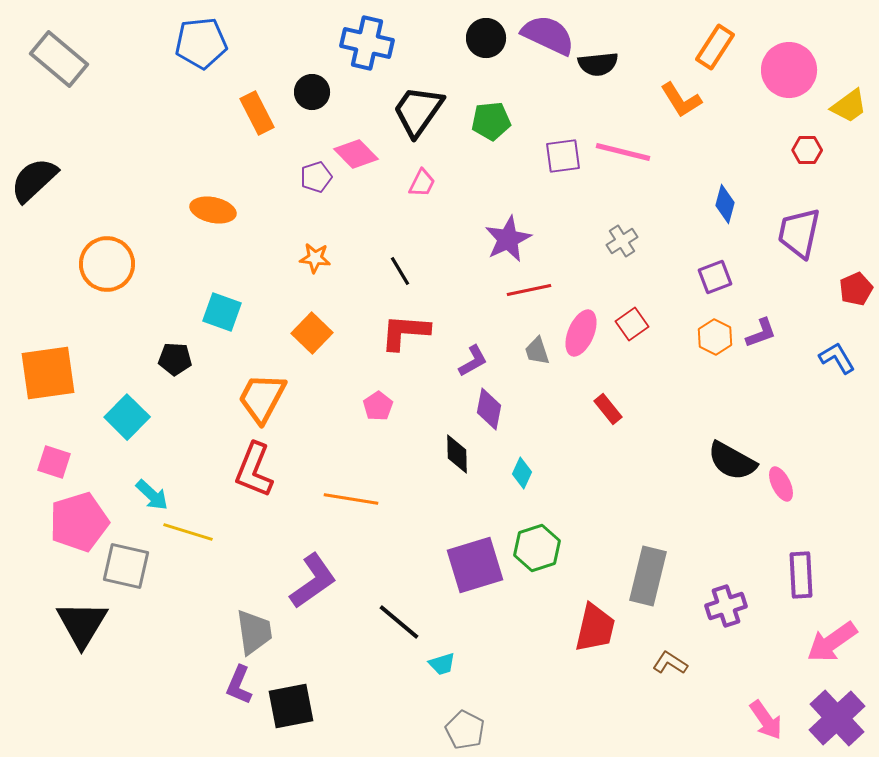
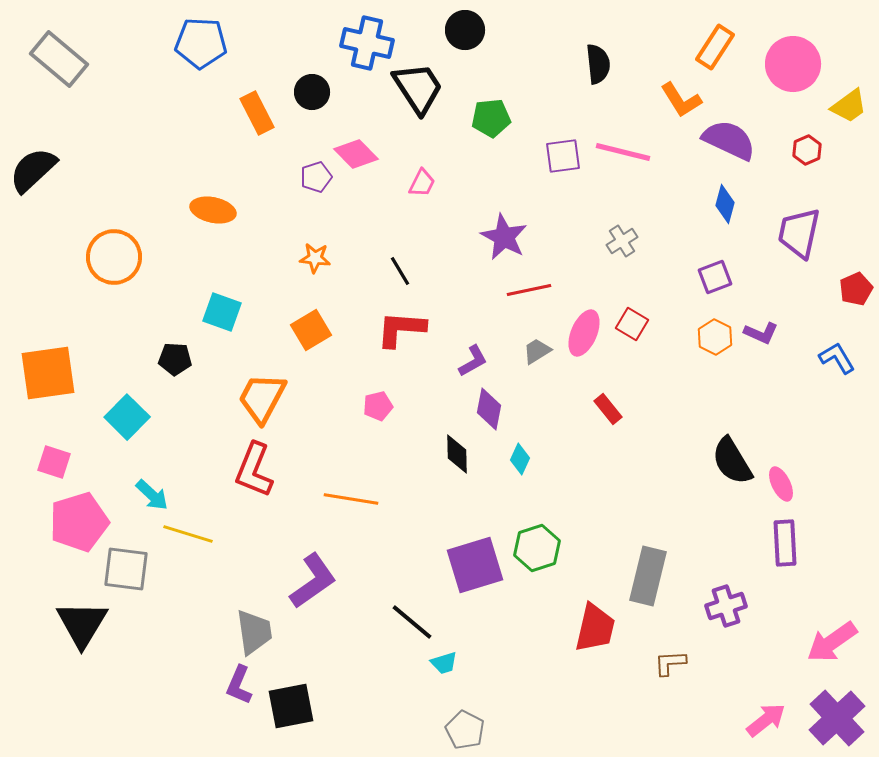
purple semicircle at (548, 35): moved 181 px right, 105 px down
black circle at (486, 38): moved 21 px left, 8 px up
blue pentagon at (201, 43): rotated 9 degrees clockwise
black semicircle at (598, 64): rotated 90 degrees counterclockwise
pink circle at (789, 70): moved 4 px right, 6 px up
black trapezoid at (418, 111): moved 23 px up; rotated 112 degrees clockwise
green pentagon at (491, 121): moved 3 px up
red hexagon at (807, 150): rotated 24 degrees counterclockwise
black semicircle at (34, 180): moved 1 px left, 10 px up
purple star at (508, 239): moved 4 px left, 2 px up; rotated 18 degrees counterclockwise
orange circle at (107, 264): moved 7 px right, 7 px up
red square at (632, 324): rotated 24 degrees counterclockwise
red L-shape at (405, 332): moved 4 px left, 3 px up
orange square at (312, 333): moved 1 px left, 3 px up; rotated 15 degrees clockwise
pink ellipse at (581, 333): moved 3 px right
purple L-shape at (761, 333): rotated 44 degrees clockwise
gray trapezoid at (537, 351): rotated 76 degrees clockwise
pink pentagon at (378, 406): rotated 20 degrees clockwise
black semicircle at (732, 461): rotated 30 degrees clockwise
cyan diamond at (522, 473): moved 2 px left, 14 px up
yellow line at (188, 532): moved 2 px down
gray square at (126, 566): moved 3 px down; rotated 6 degrees counterclockwise
purple rectangle at (801, 575): moved 16 px left, 32 px up
black line at (399, 622): moved 13 px right
brown L-shape at (670, 663): rotated 36 degrees counterclockwise
cyan trapezoid at (442, 664): moved 2 px right, 1 px up
pink arrow at (766, 720): rotated 93 degrees counterclockwise
